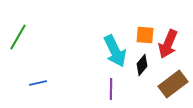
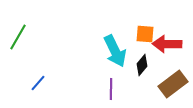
orange square: moved 1 px up
red arrow: moved 1 px left; rotated 68 degrees clockwise
blue line: rotated 36 degrees counterclockwise
